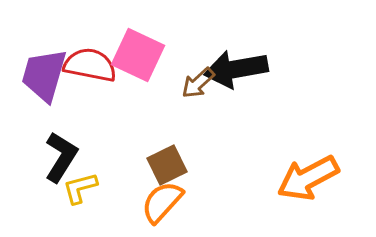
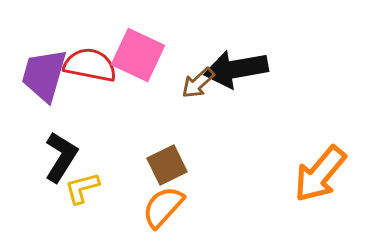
orange arrow: moved 12 px right, 4 px up; rotated 22 degrees counterclockwise
yellow L-shape: moved 2 px right
orange semicircle: moved 1 px right, 5 px down
